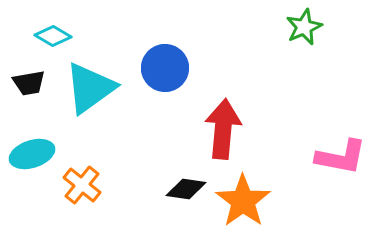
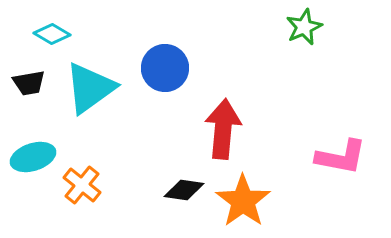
cyan diamond: moved 1 px left, 2 px up
cyan ellipse: moved 1 px right, 3 px down
black diamond: moved 2 px left, 1 px down
